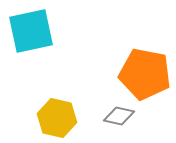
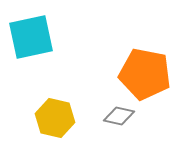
cyan square: moved 6 px down
yellow hexagon: moved 2 px left
